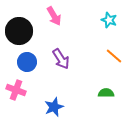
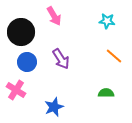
cyan star: moved 2 px left, 1 px down; rotated 14 degrees counterclockwise
black circle: moved 2 px right, 1 px down
pink cross: rotated 12 degrees clockwise
